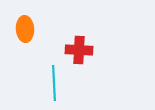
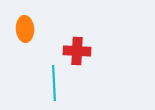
red cross: moved 2 px left, 1 px down
